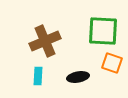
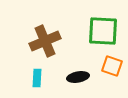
orange square: moved 3 px down
cyan rectangle: moved 1 px left, 2 px down
